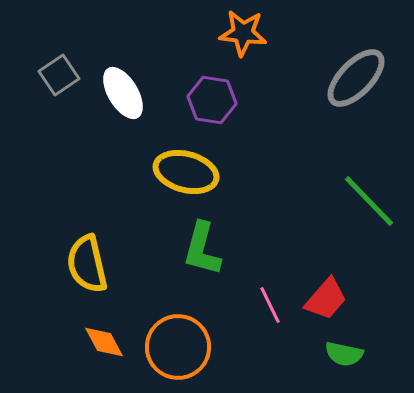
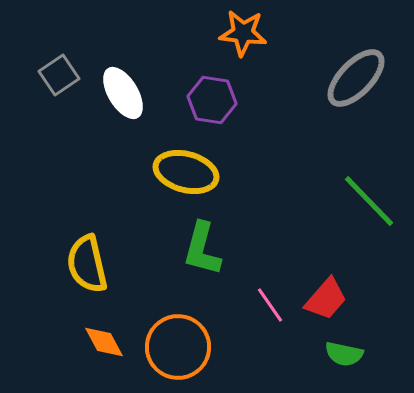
pink line: rotated 9 degrees counterclockwise
